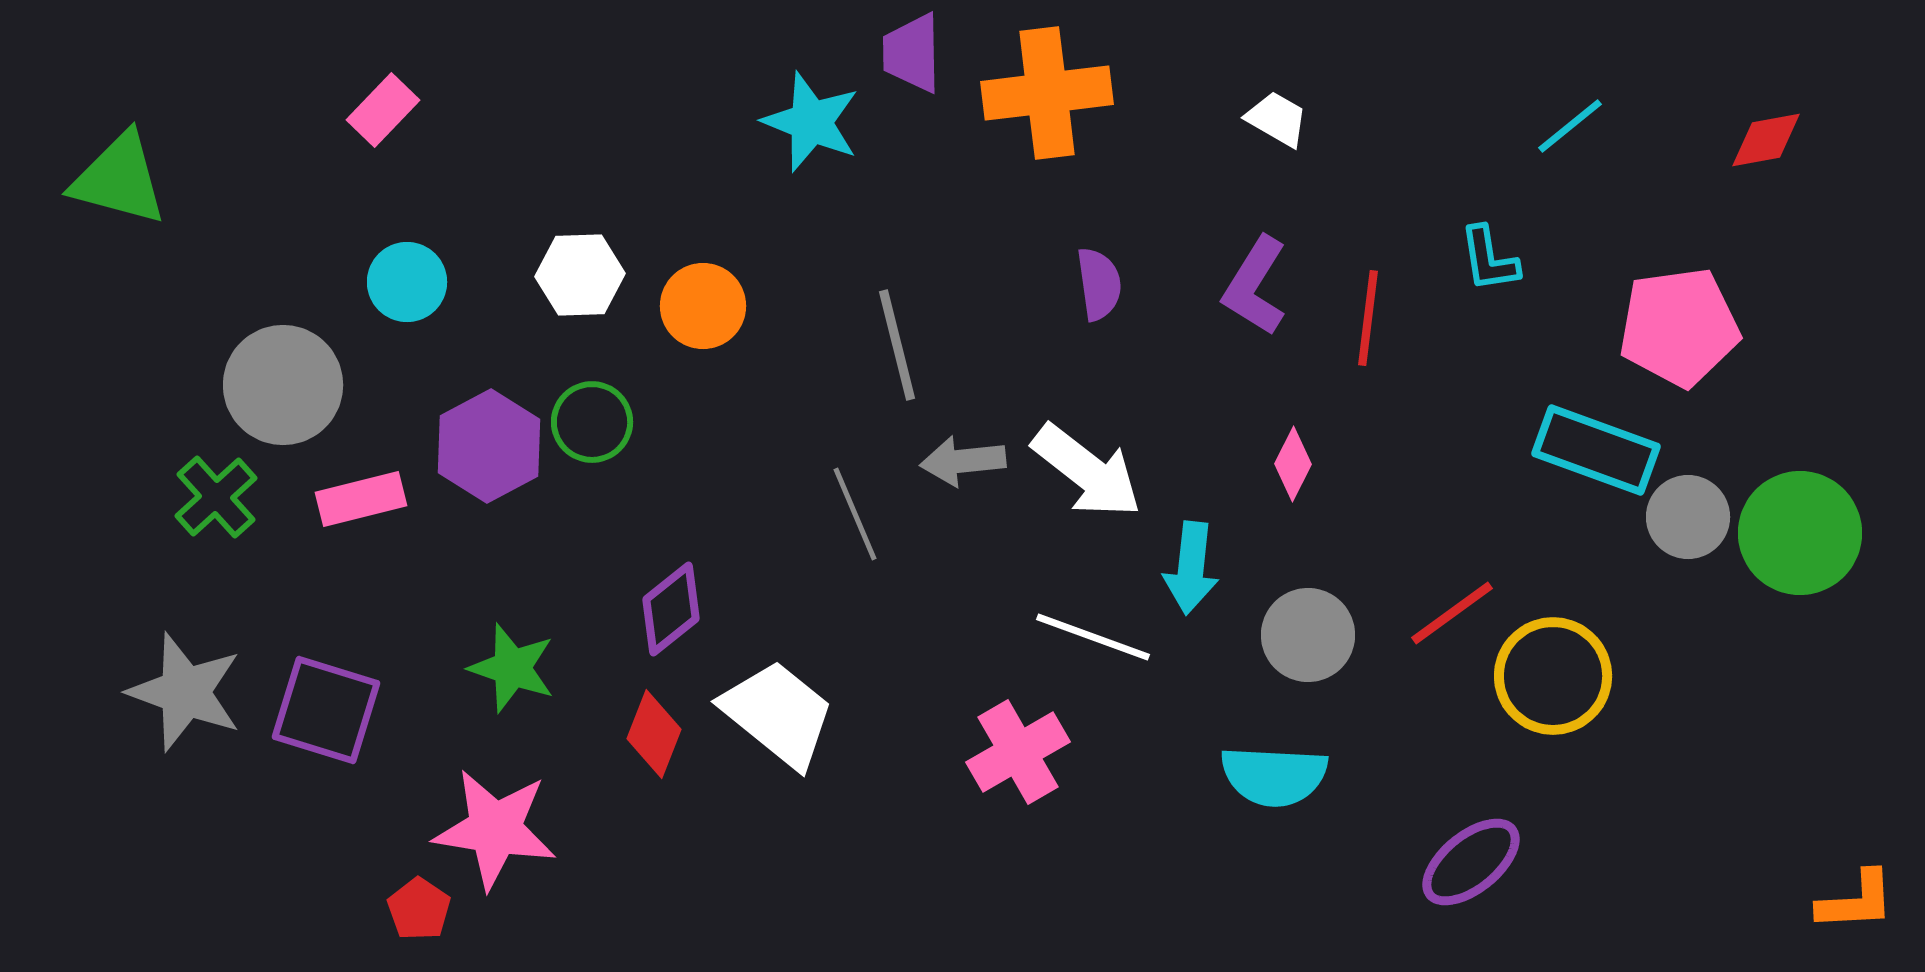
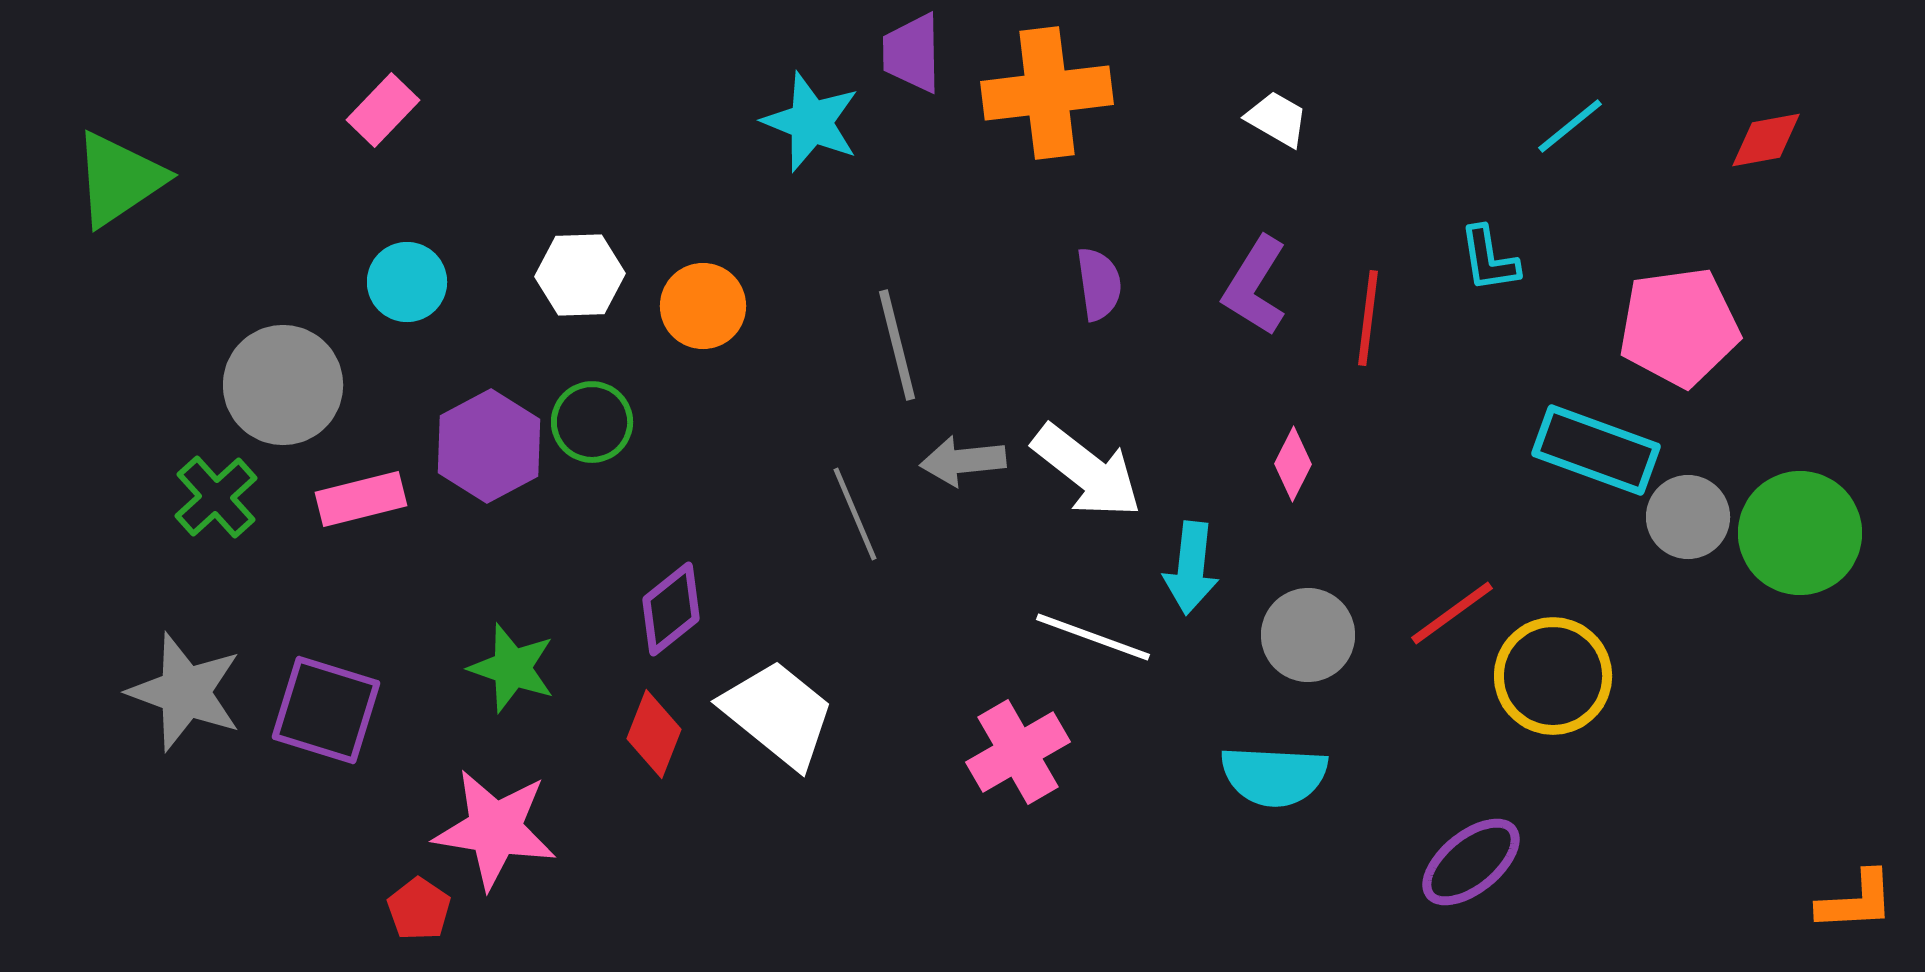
green triangle at (119, 179): rotated 49 degrees counterclockwise
